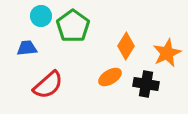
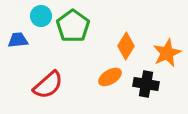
blue trapezoid: moved 9 px left, 8 px up
